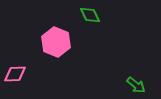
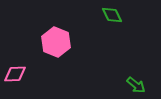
green diamond: moved 22 px right
